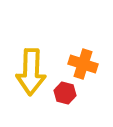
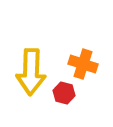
red hexagon: moved 1 px left
